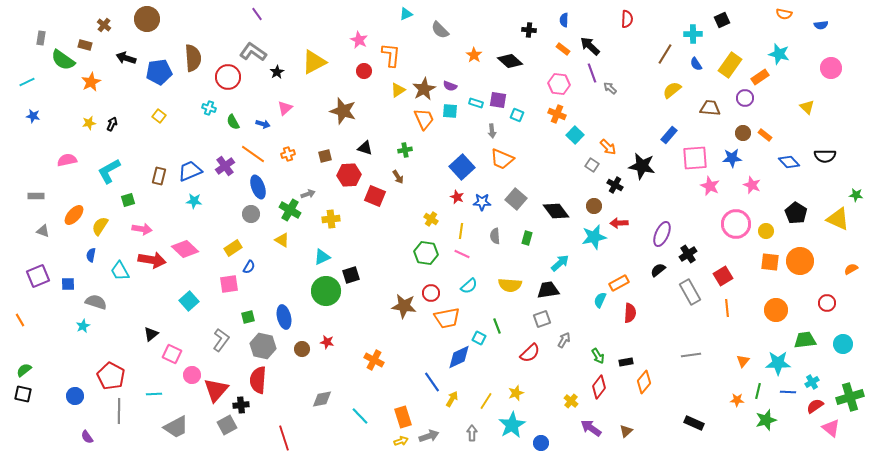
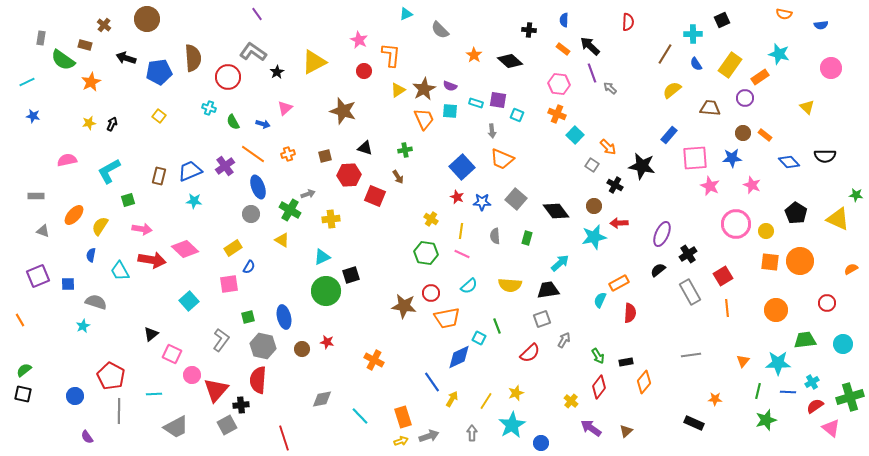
red semicircle at (627, 19): moved 1 px right, 3 px down
orange star at (737, 400): moved 22 px left, 1 px up
